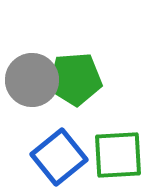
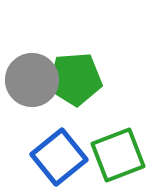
green square: rotated 18 degrees counterclockwise
